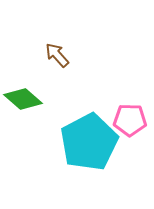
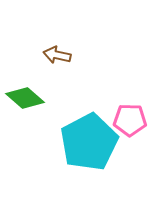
brown arrow: rotated 36 degrees counterclockwise
green diamond: moved 2 px right, 1 px up
